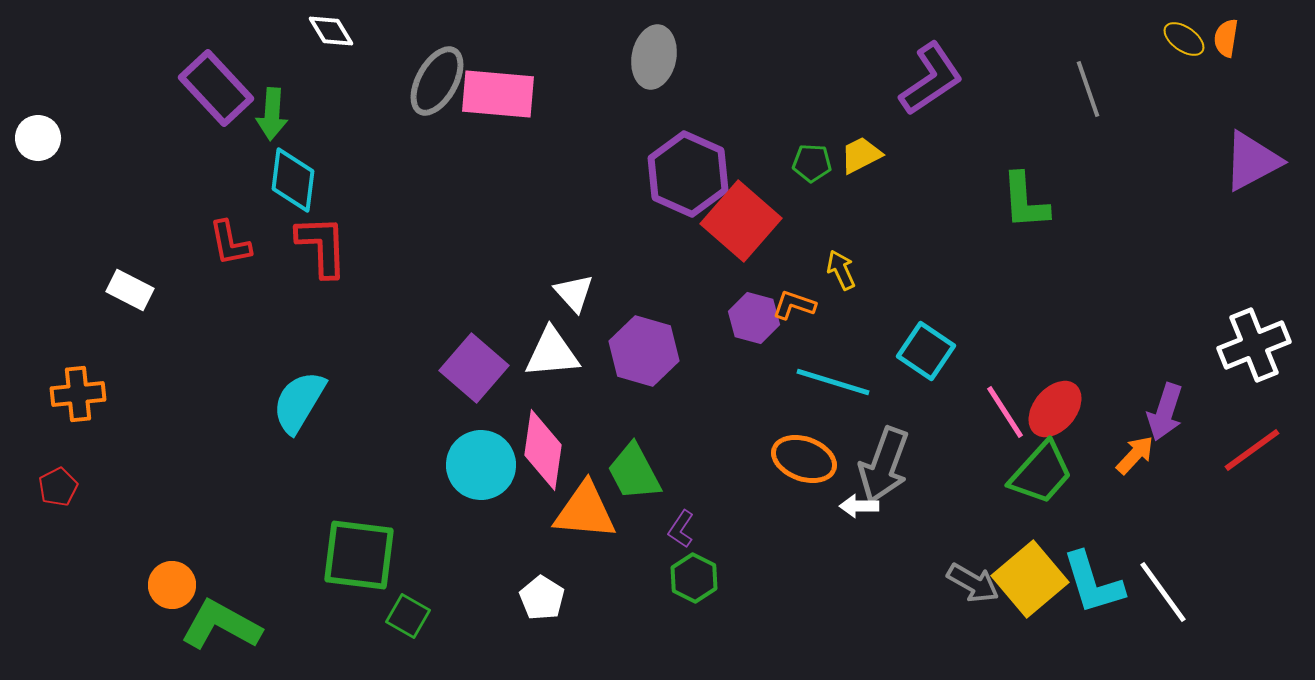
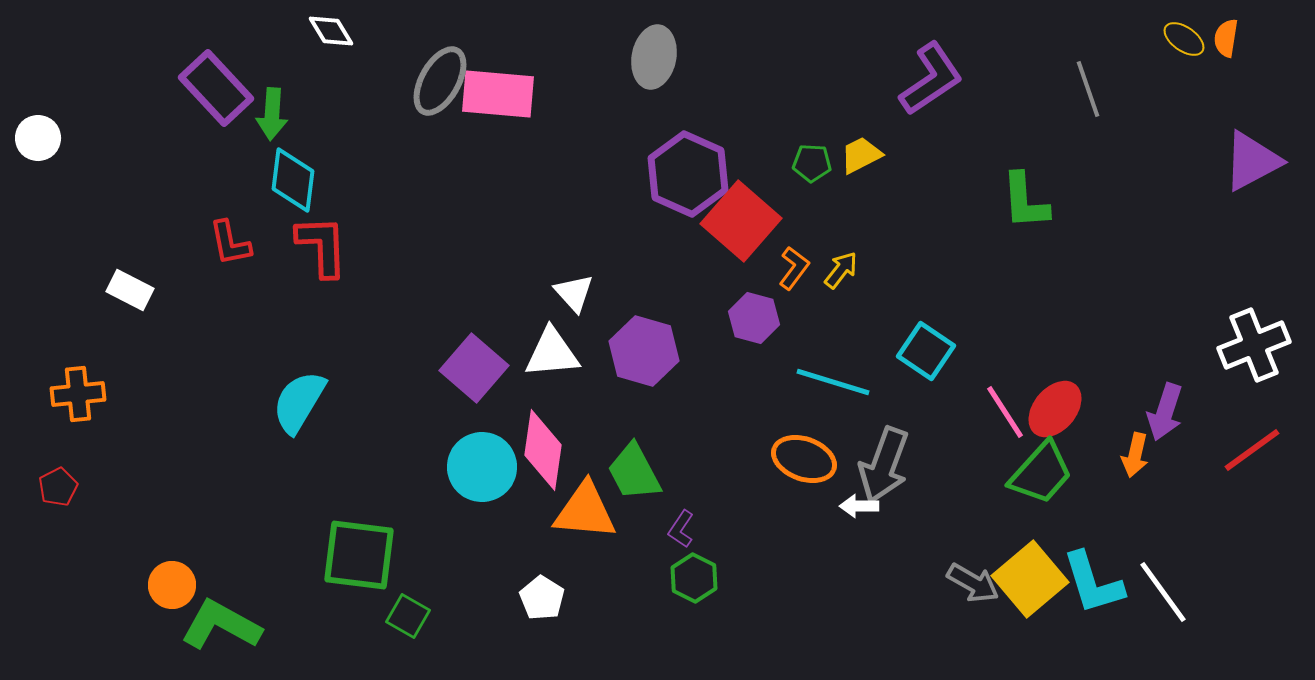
gray ellipse at (437, 81): moved 3 px right
yellow arrow at (841, 270): rotated 63 degrees clockwise
orange L-shape at (794, 305): moved 37 px up; rotated 108 degrees clockwise
orange arrow at (1135, 455): rotated 150 degrees clockwise
cyan circle at (481, 465): moved 1 px right, 2 px down
